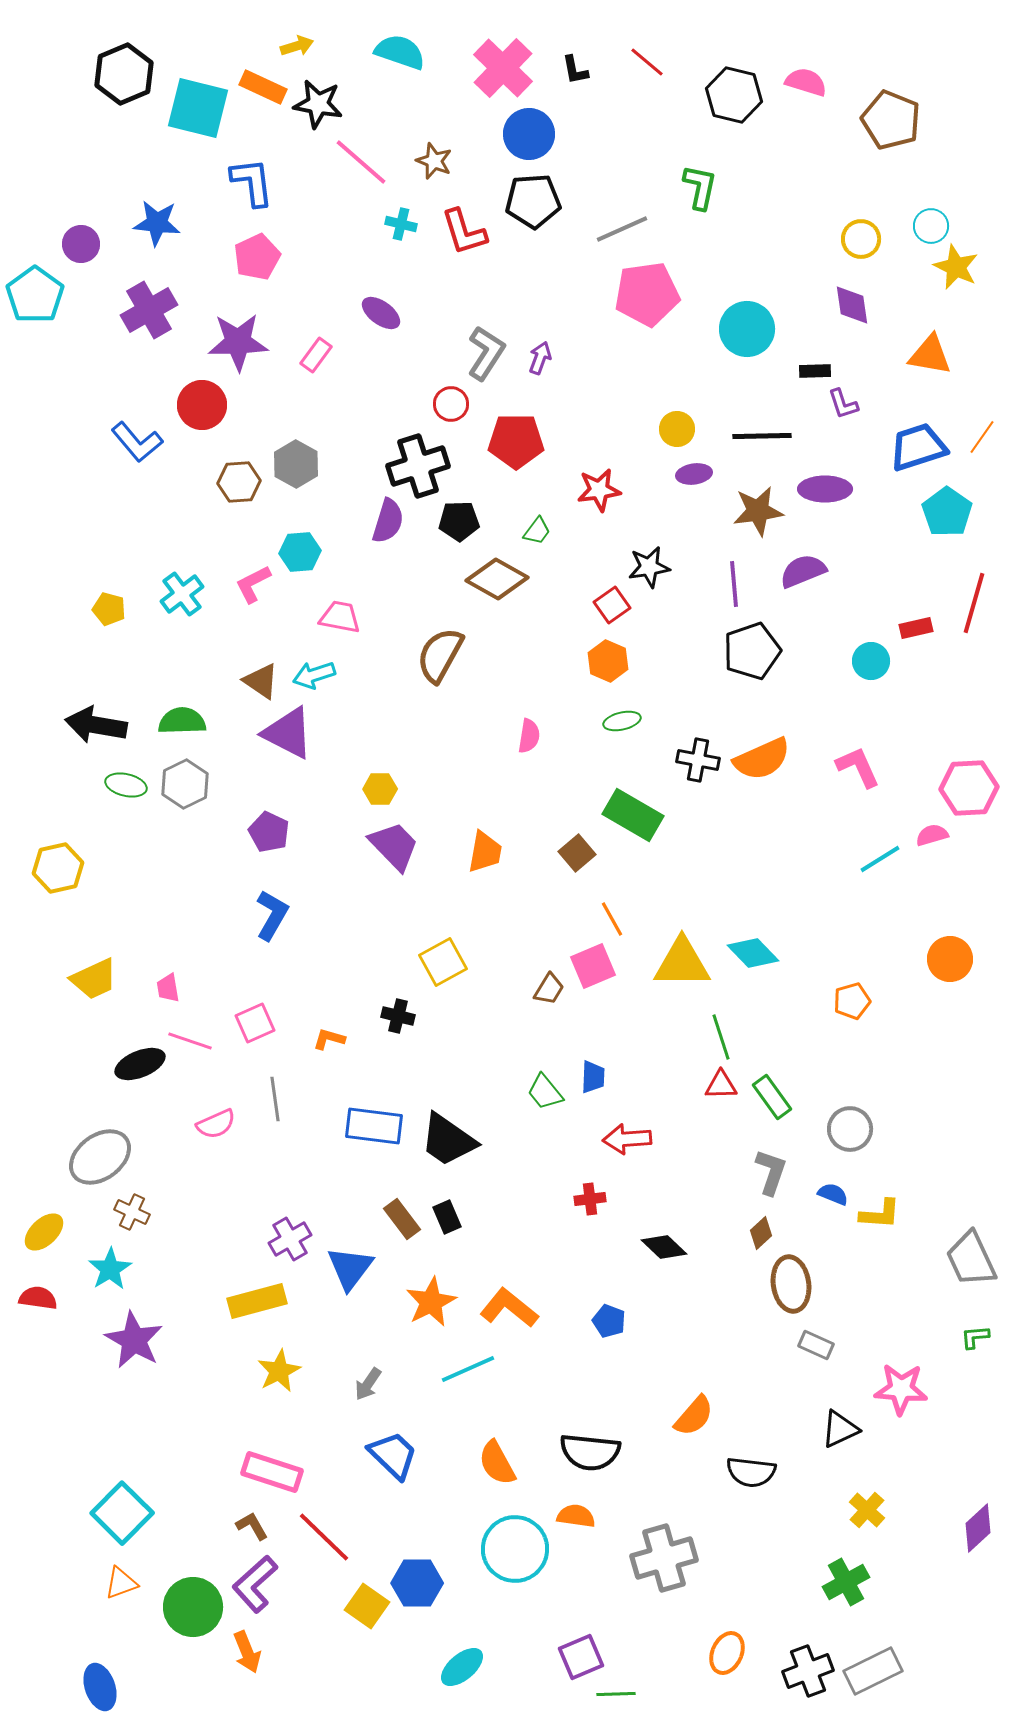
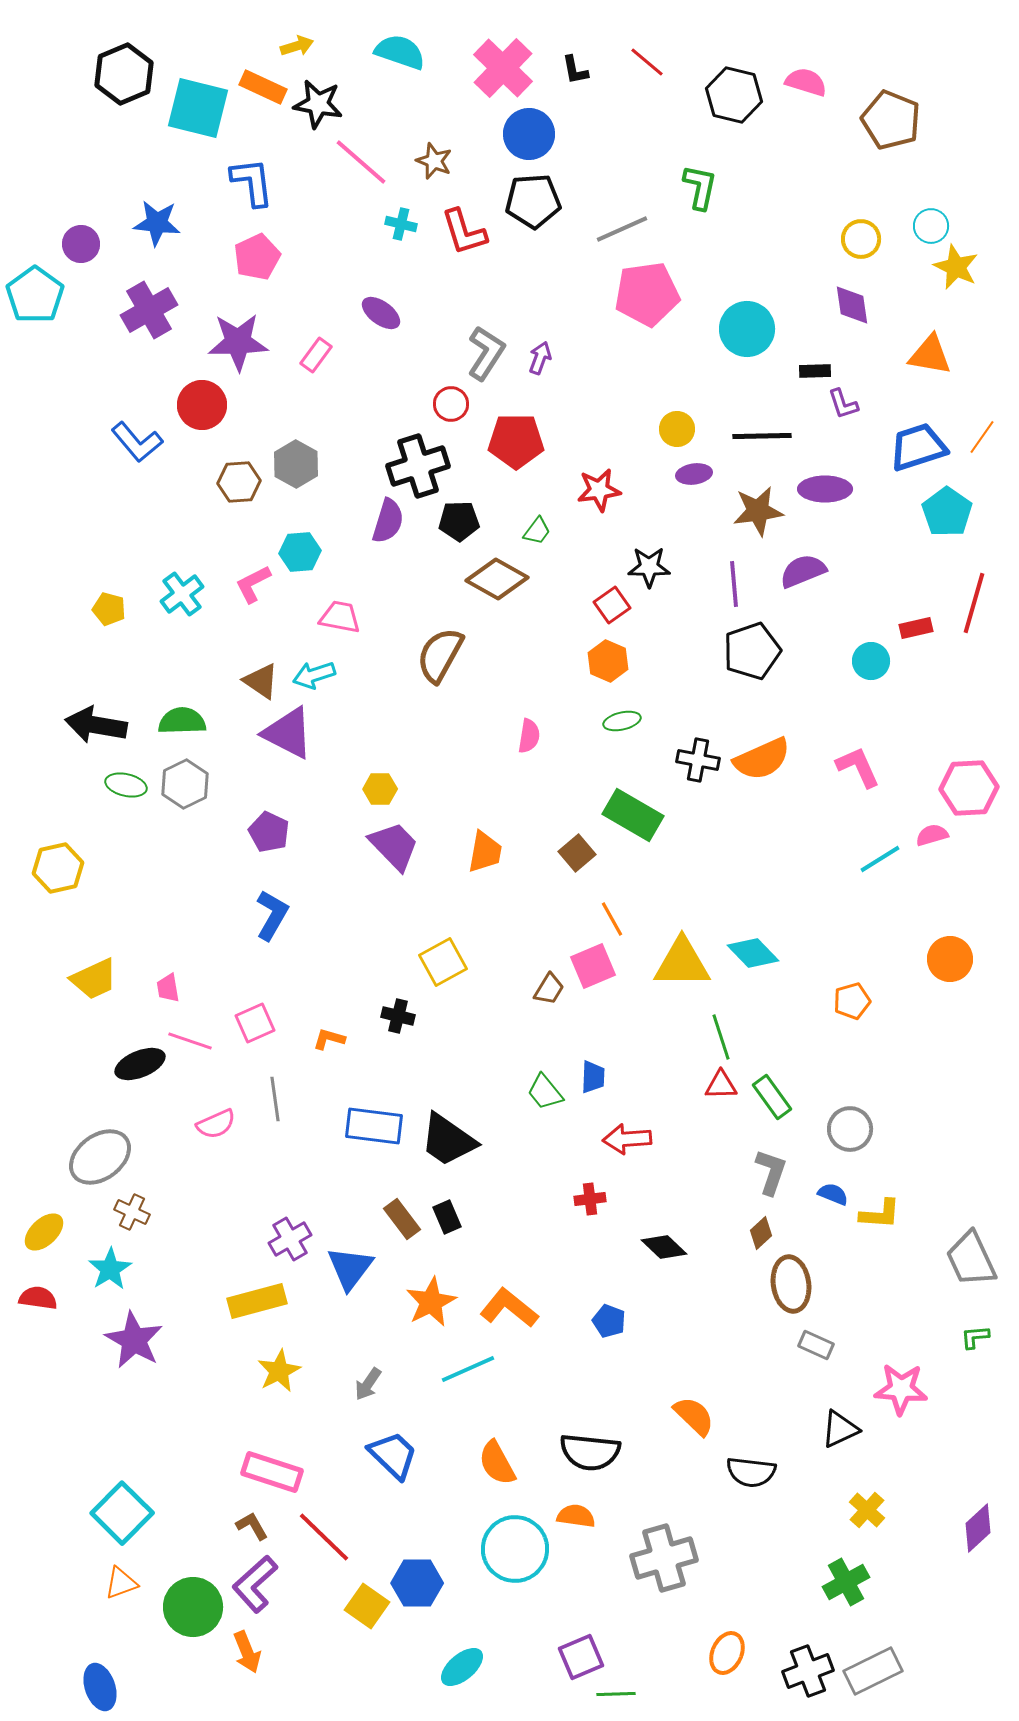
black star at (649, 567): rotated 9 degrees clockwise
orange semicircle at (694, 1416): rotated 87 degrees counterclockwise
